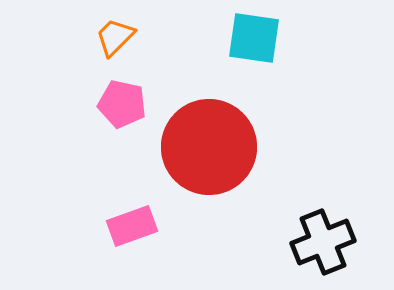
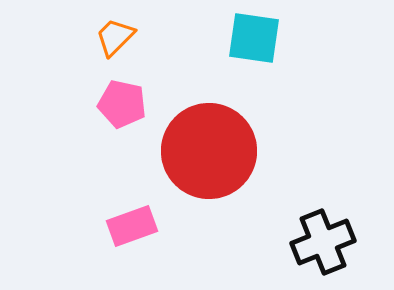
red circle: moved 4 px down
